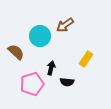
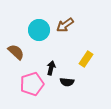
cyan circle: moved 1 px left, 6 px up
